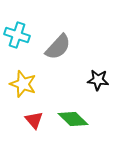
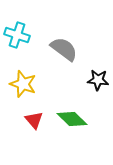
gray semicircle: moved 6 px right, 2 px down; rotated 96 degrees counterclockwise
green diamond: moved 1 px left
